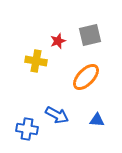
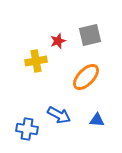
yellow cross: rotated 20 degrees counterclockwise
blue arrow: moved 2 px right
